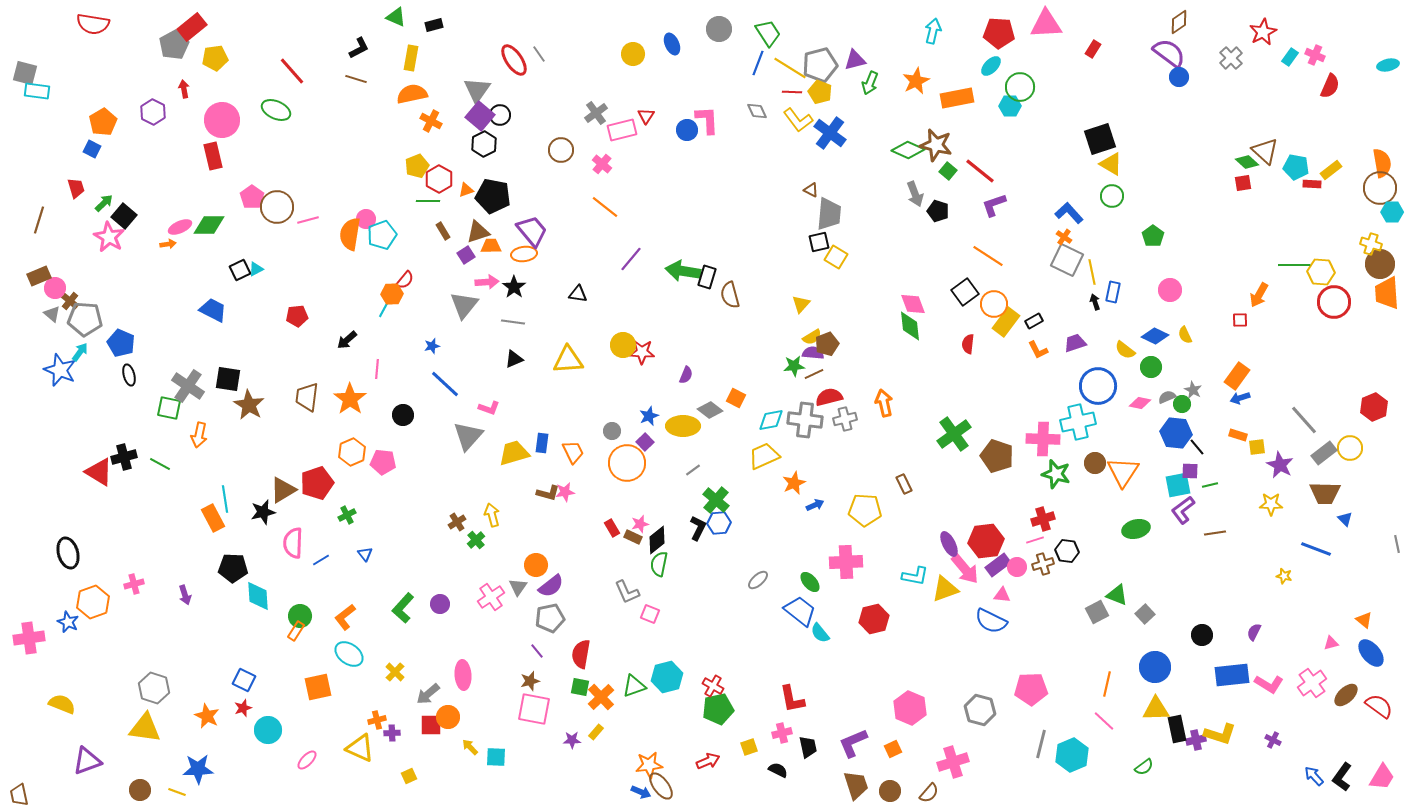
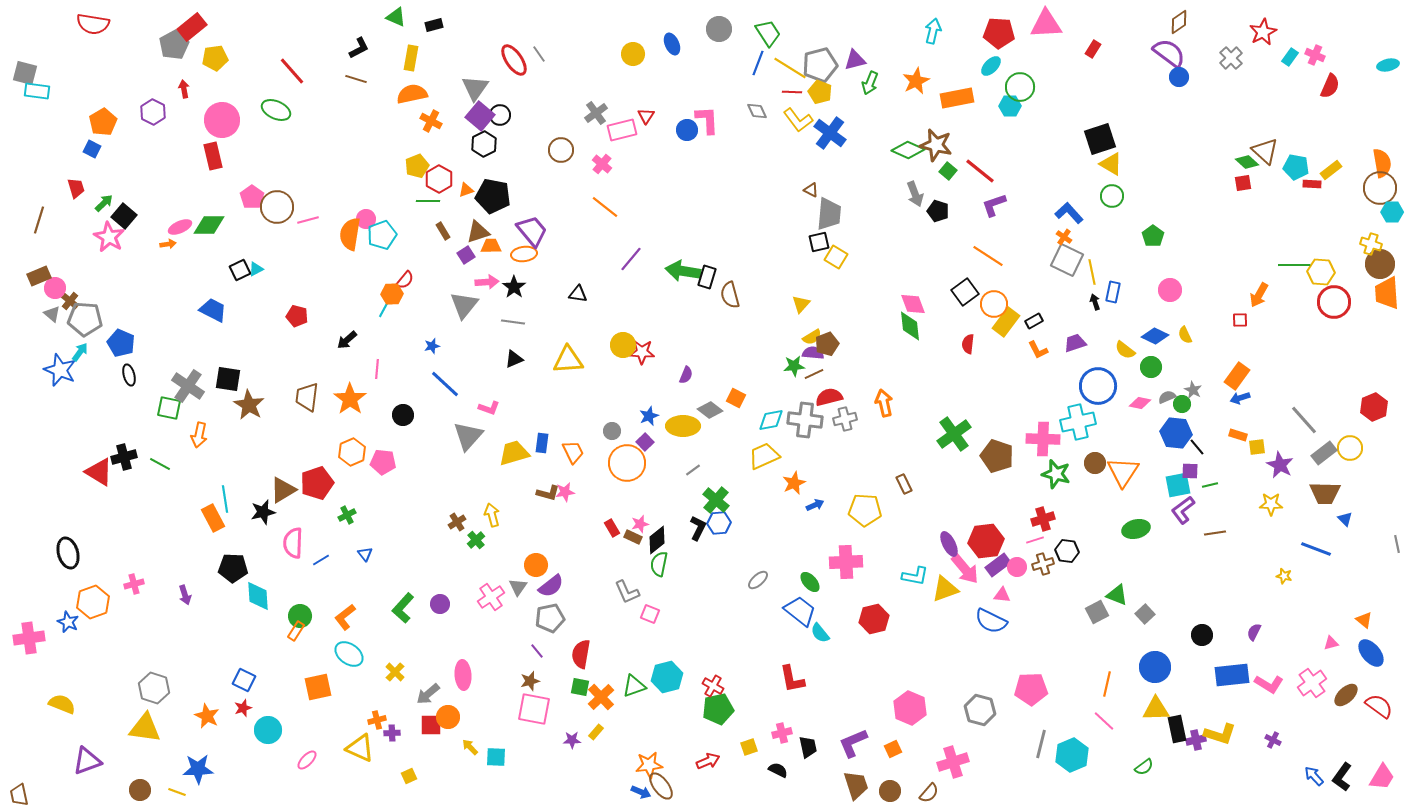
gray triangle at (477, 90): moved 2 px left, 2 px up
red pentagon at (297, 316): rotated 20 degrees clockwise
red L-shape at (792, 699): moved 20 px up
